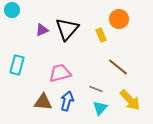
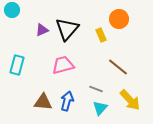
pink trapezoid: moved 3 px right, 8 px up
